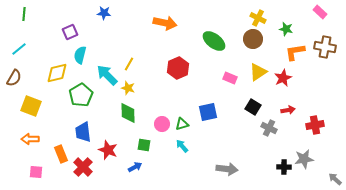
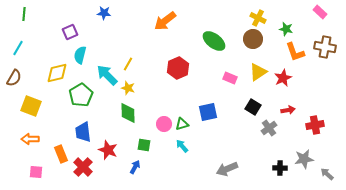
orange arrow at (165, 23): moved 2 px up; rotated 130 degrees clockwise
cyan line at (19, 49): moved 1 px left, 1 px up; rotated 21 degrees counterclockwise
orange L-shape at (295, 52): rotated 100 degrees counterclockwise
yellow line at (129, 64): moved 1 px left
pink circle at (162, 124): moved 2 px right
gray cross at (269, 128): rotated 28 degrees clockwise
blue arrow at (135, 167): rotated 32 degrees counterclockwise
black cross at (284, 167): moved 4 px left, 1 px down
gray arrow at (227, 169): rotated 150 degrees clockwise
gray arrow at (335, 179): moved 8 px left, 5 px up
